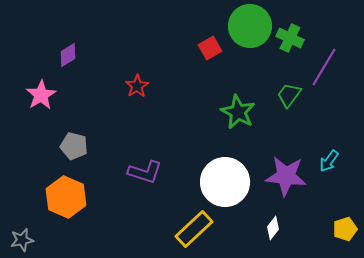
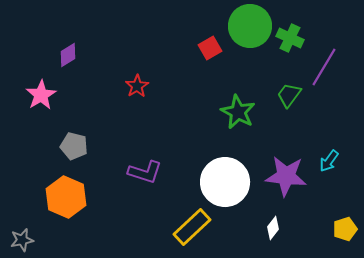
yellow rectangle: moved 2 px left, 2 px up
